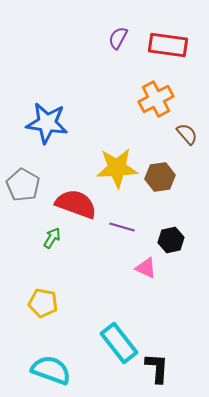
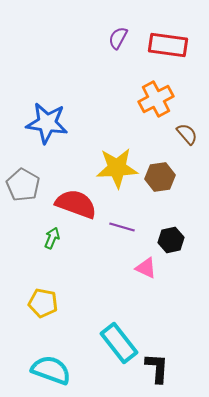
green arrow: rotated 10 degrees counterclockwise
